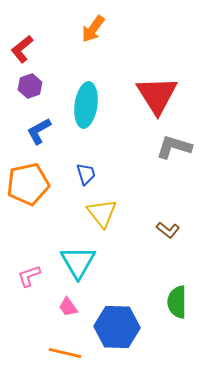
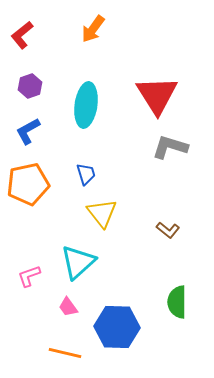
red L-shape: moved 14 px up
blue L-shape: moved 11 px left
gray L-shape: moved 4 px left
cyan triangle: rotated 18 degrees clockwise
